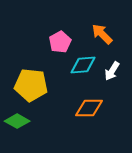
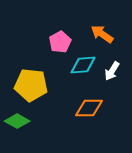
orange arrow: rotated 10 degrees counterclockwise
